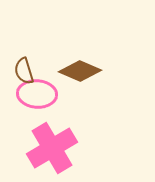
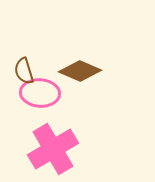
pink ellipse: moved 3 px right, 1 px up
pink cross: moved 1 px right, 1 px down
